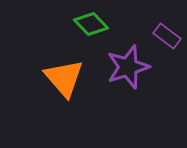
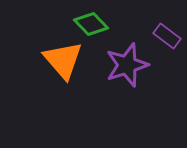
purple star: moved 1 px left, 2 px up
orange triangle: moved 1 px left, 18 px up
